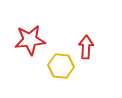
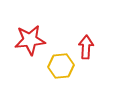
yellow hexagon: rotated 10 degrees counterclockwise
